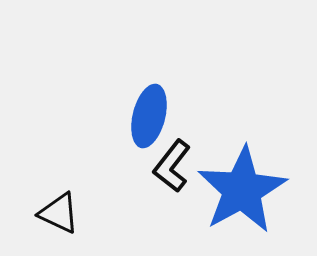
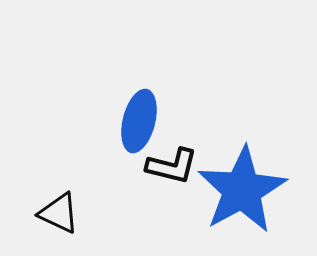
blue ellipse: moved 10 px left, 5 px down
black L-shape: rotated 114 degrees counterclockwise
